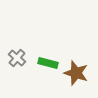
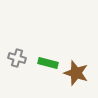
gray cross: rotated 24 degrees counterclockwise
